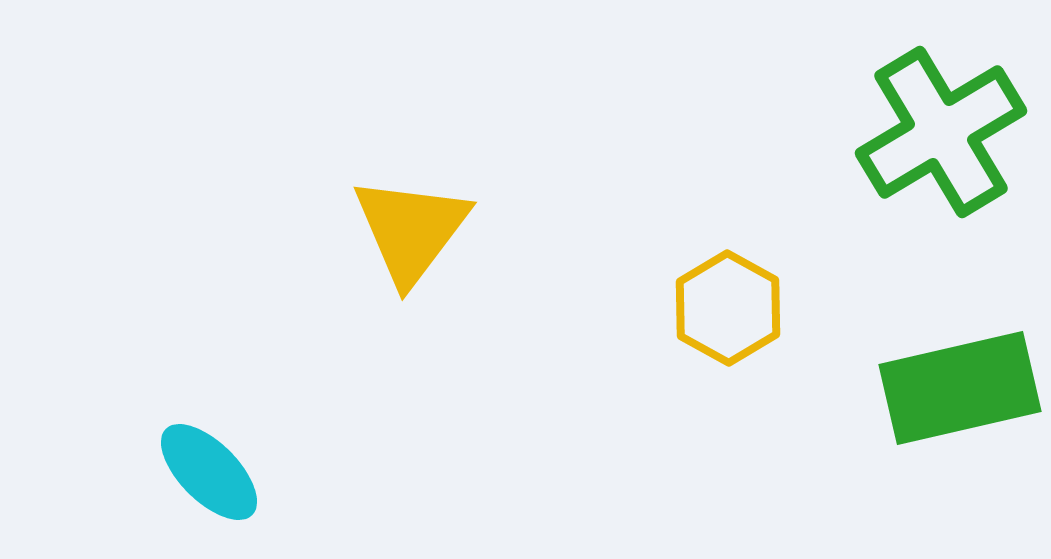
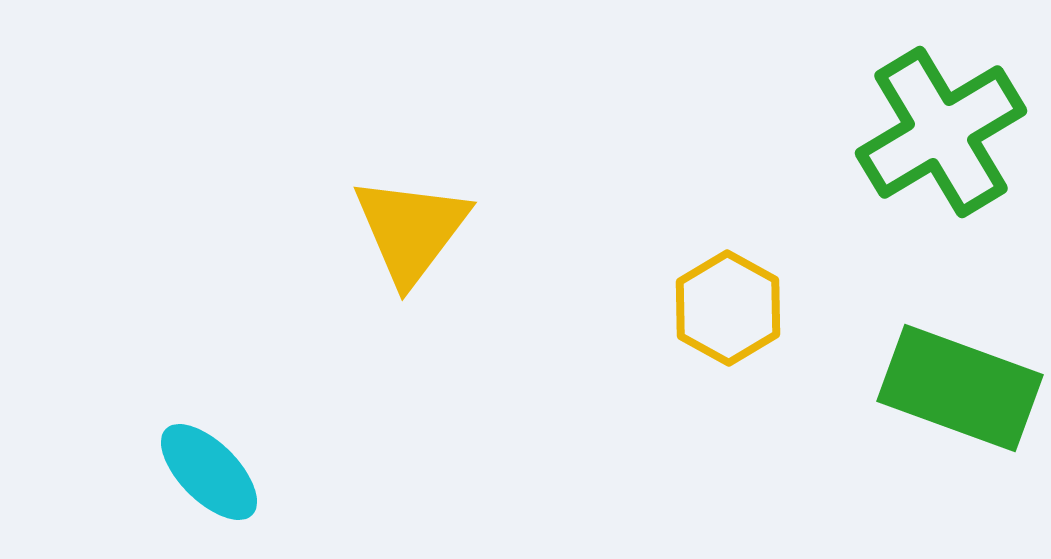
green rectangle: rotated 33 degrees clockwise
